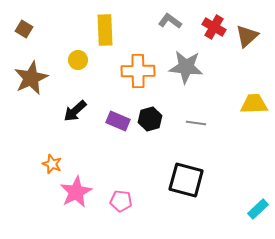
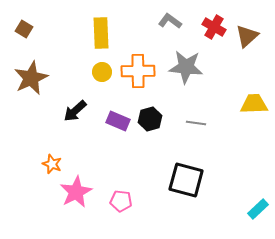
yellow rectangle: moved 4 px left, 3 px down
yellow circle: moved 24 px right, 12 px down
